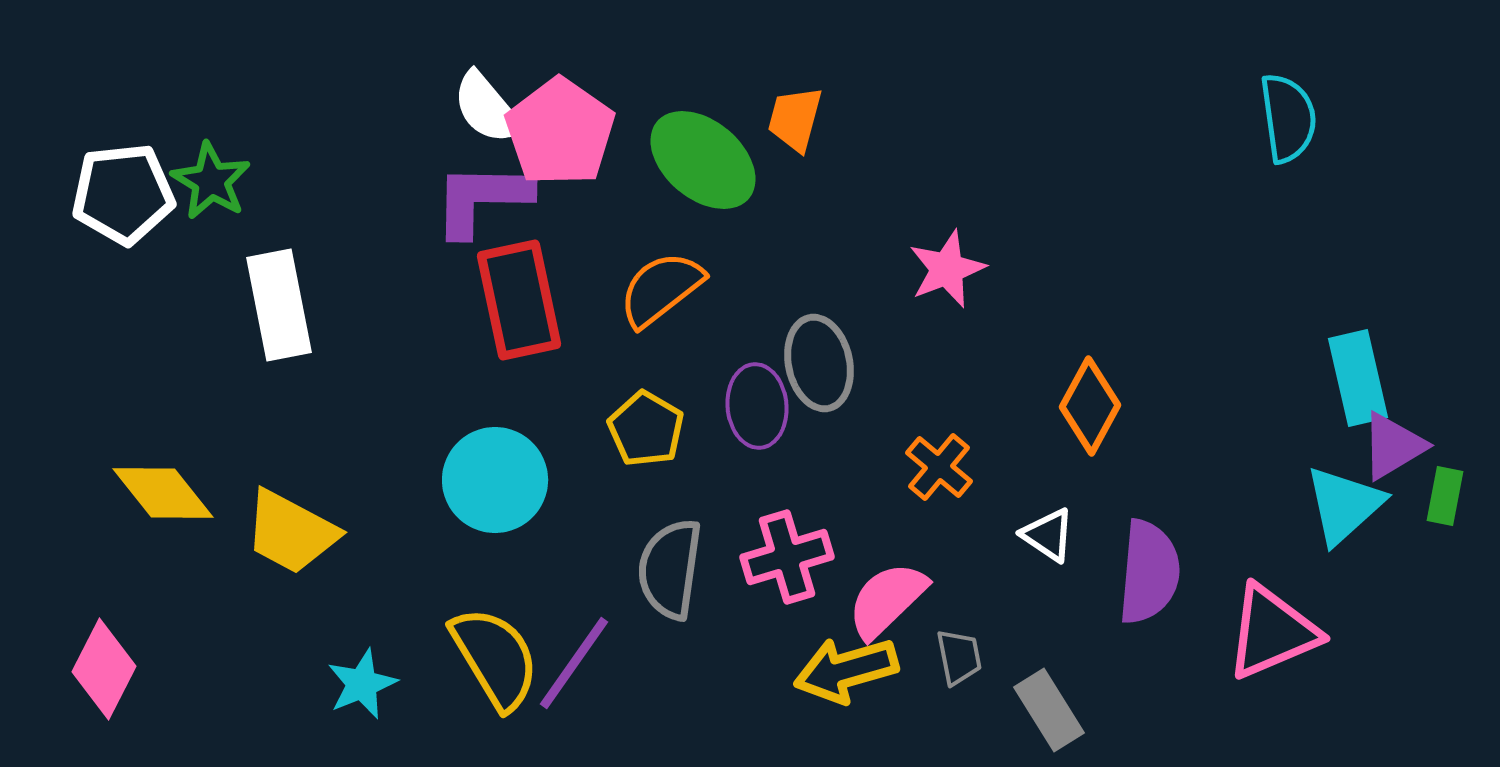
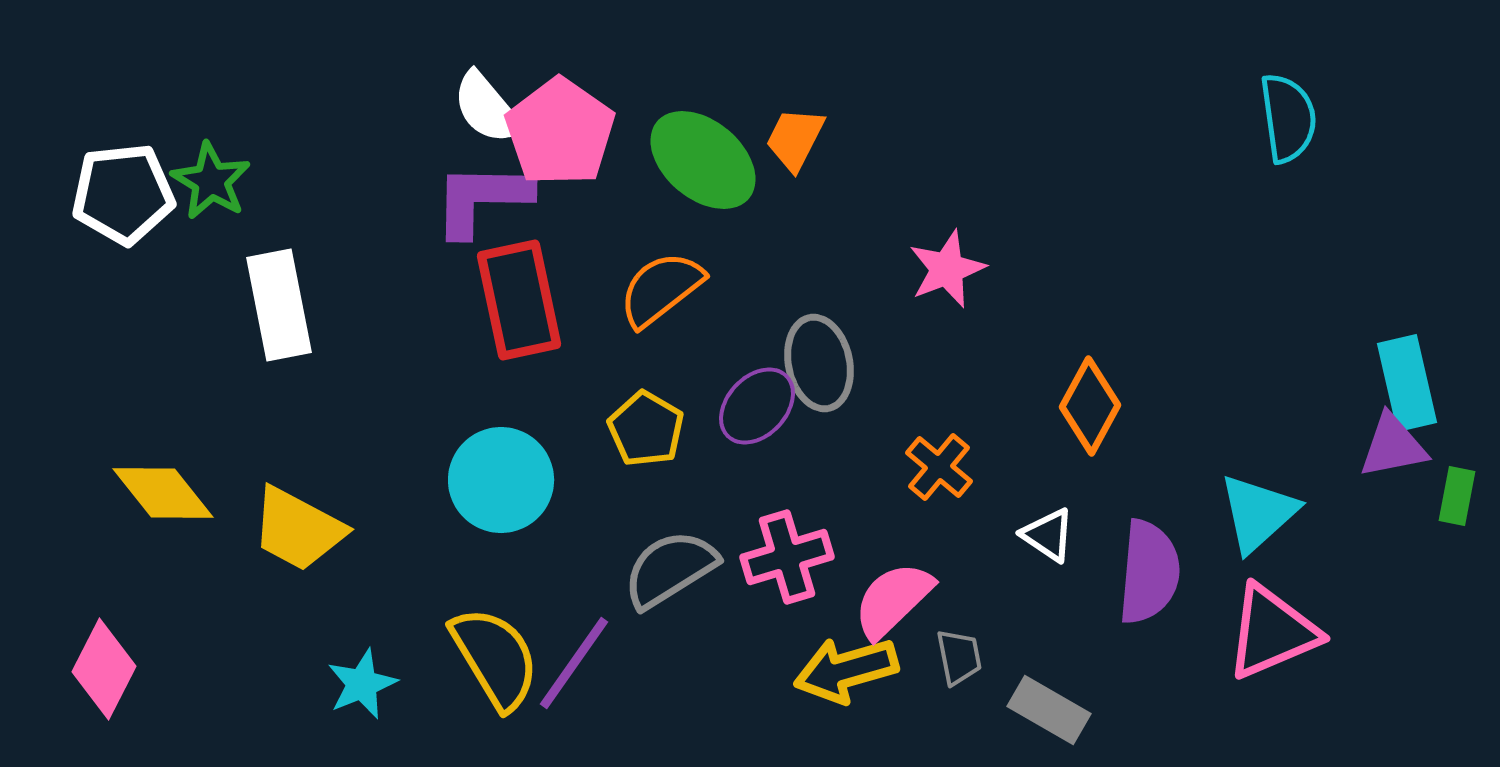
orange trapezoid: moved 20 px down; rotated 12 degrees clockwise
cyan rectangle: moved 49 px right, 5 px down
purple ellipse: rotated 48 degrees clockwise
purple triangle: rotated 20 degrees clockwise
cyan circle: moved 6 px right
green rectangle: moved 12 px right
cyan triangle: moved 86 px left, 8 px down
yellow trapezoid: moved 7 px right, 3 px up
gray semicircle: rotated 50 degrees clockwise
pink semicircle: moved 6 px right
gray rectangle: rotated 28 degrees counterclockwise
